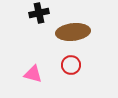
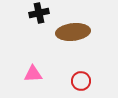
red circle: moved 10 px right, 16 px down
pink triangle: rotated 18 degrees counterclockwise
